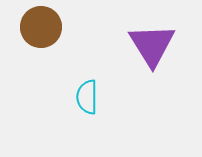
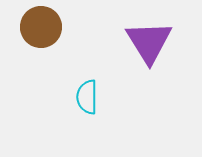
purple triangle: moved 3 px left, 3 px up
